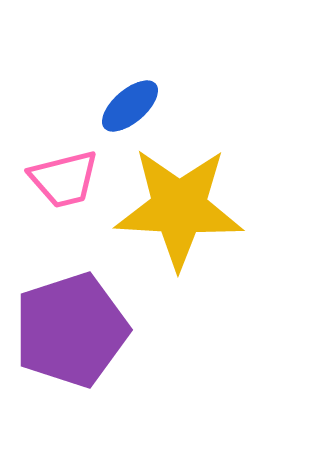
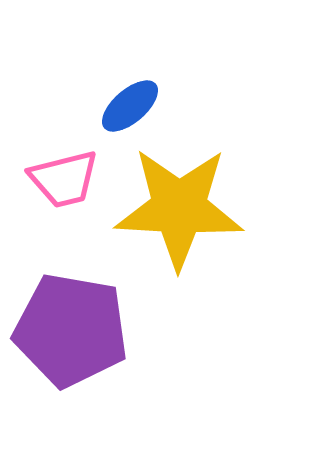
purple pentagon: rotated 28 degrees clockwise
